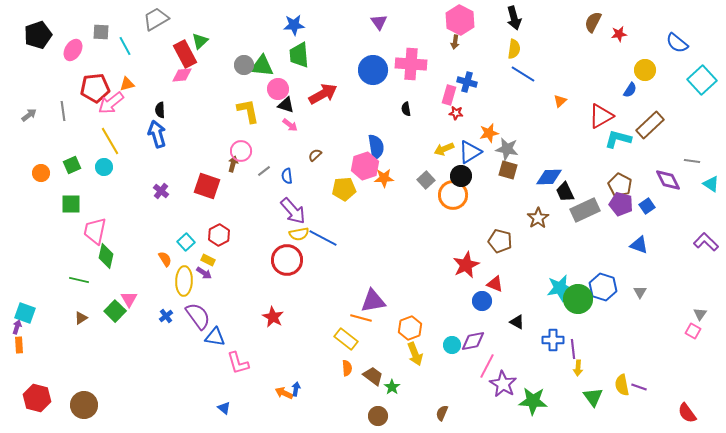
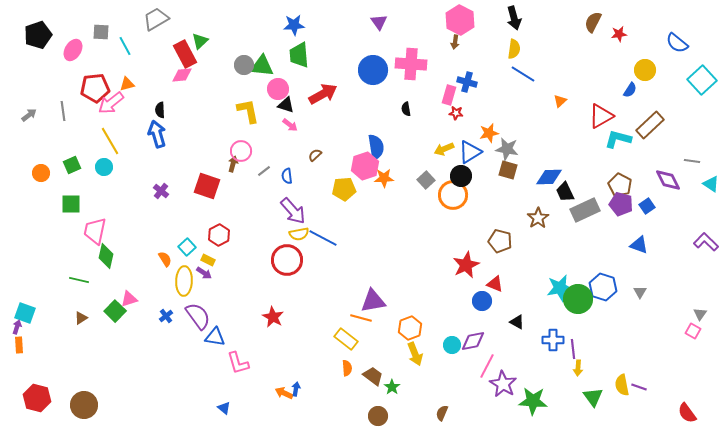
cyan square at (186, 242): moved 1 px right, 5 px down
pink triangle at (129, 299): rotated 42 degrees clockwise
